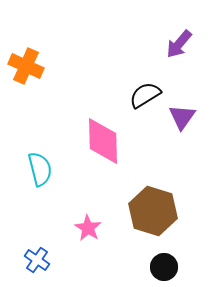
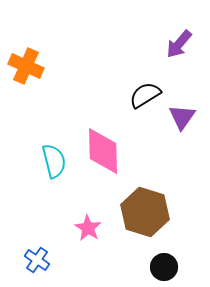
pink diamond: moved 10 px down
cyan semicircle: moved 14 px right, 8 px up
brown hexagon: moved 8 px left, 1 px down
